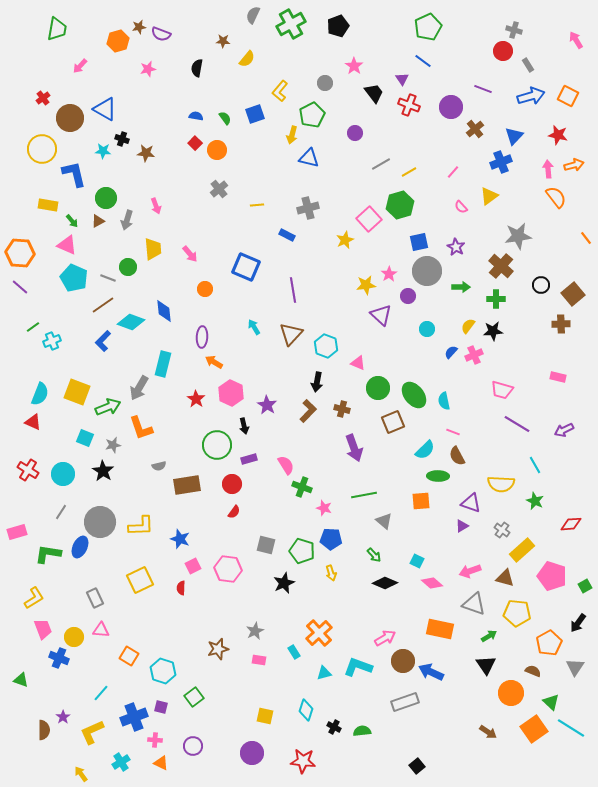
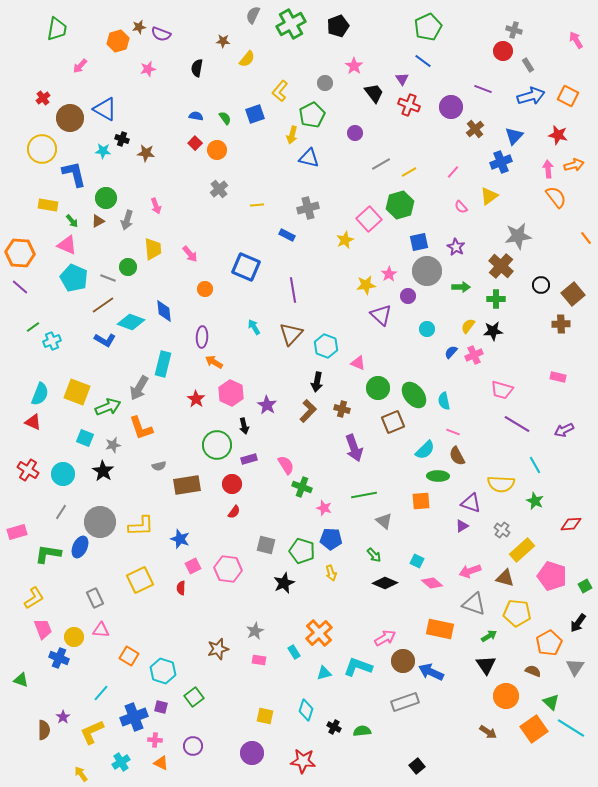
blue L-shape at (103, 341): moved 2 px right, 1 px up; rotated 105 degrees counterclockwise
orange circle at (511, 693): moved 5 px left, 3 px down
